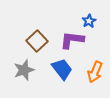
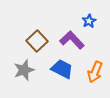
purple L-shape: rotated 40 degrees clockwise
blue trapezoid: rotated 25 degrees counterclockwise
